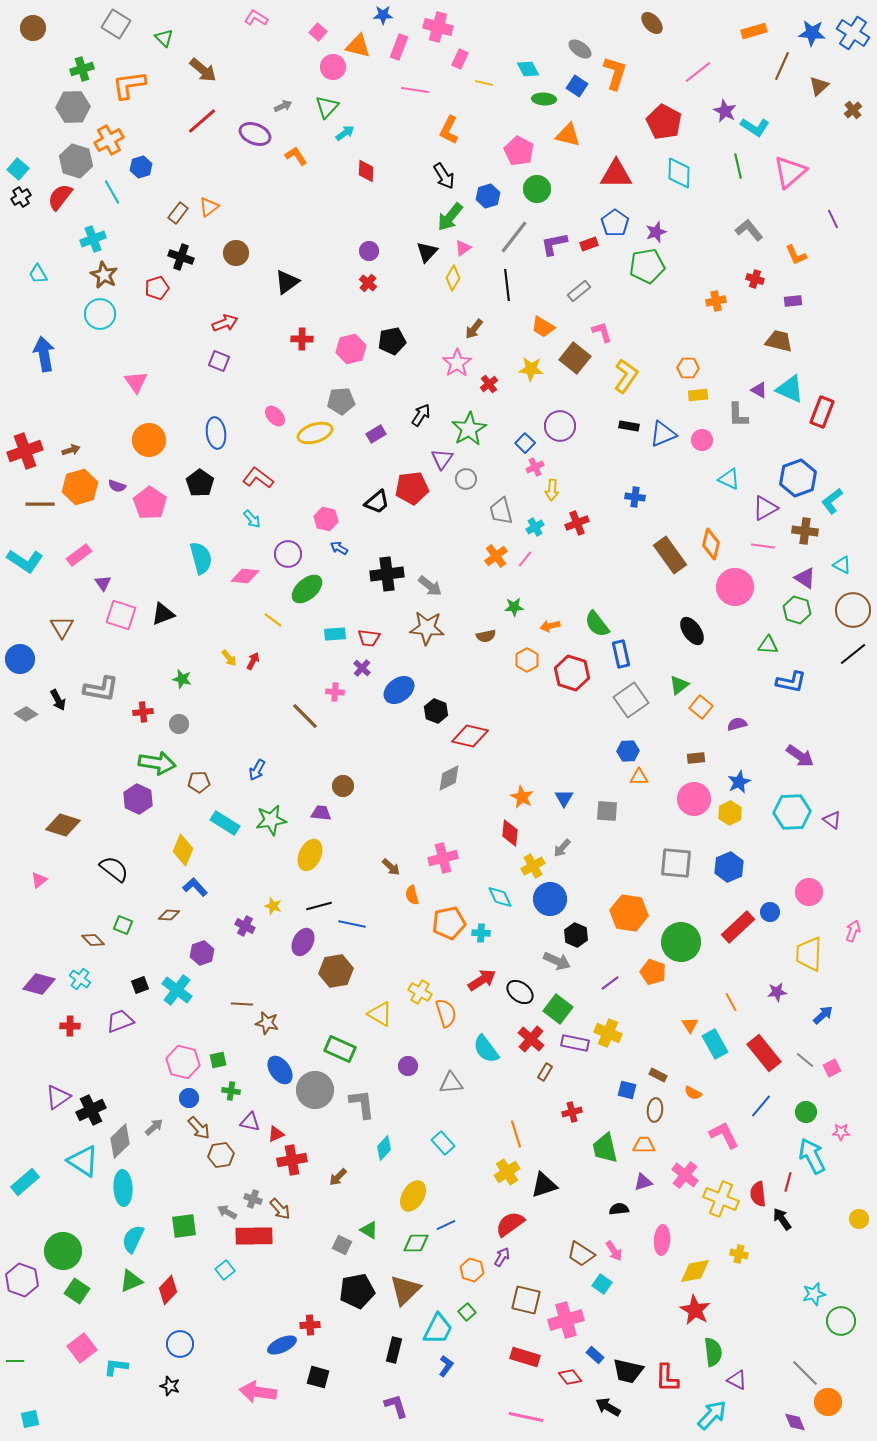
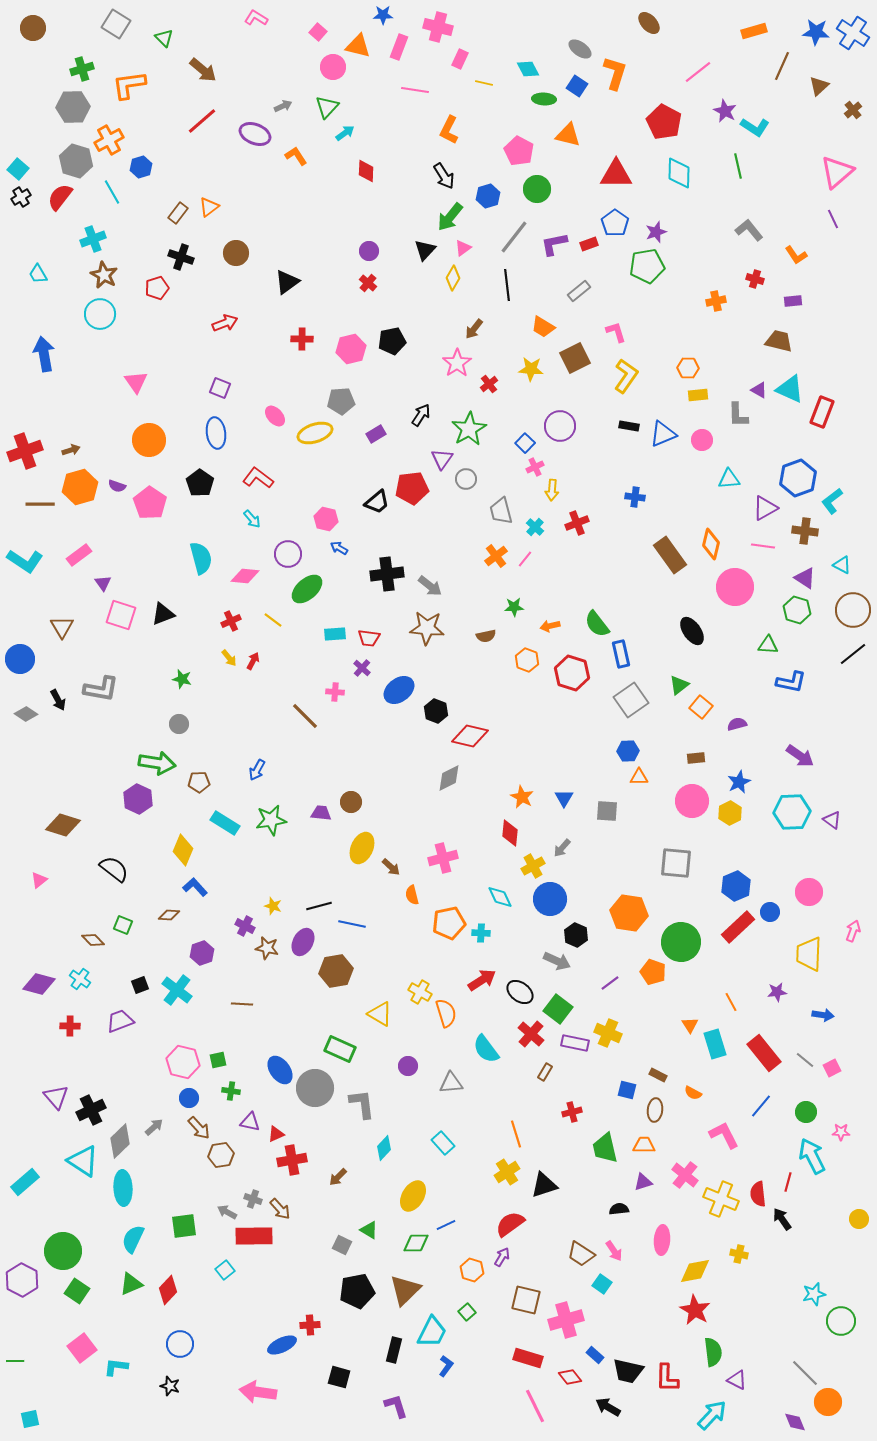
brown ellipse at (652, 23): moved 3 px left
blue star at (812, 33): moved 4 px right, 1 px up
pink triangle at (790, 172): moved 47 px right
black triangle at (427, 252): moved 2 px left, 2 px up
orange L-shape at (796, 255): rotated 10 degrees counterclockwise
pink L-shape at (602, 332): moved 14 px right
brown square at (575, 358): rotated 24 degrees clockwise
purple square at (219, 361): moved 1 px right, 27 px down
cyan triangle at (729, 479): rotated 30 degrees counterclockwise
cyan cross at (535, 527): rotated 18 degrees counterclockwise
orange hexagon at (527, 660): rotated 10 degrees counterclockwise
red cross at (143, 712): moved 88 px right, 91 px up; rotated 18 degrees counterclockwise
brown circle at (343, 786): moved 8 px right, 16 px down
pink circle at (694, 799): moved 2 px left, 2 px down
yellow ellipse at (310, 855): moved 52 px right, 7 px up
blue hexagon at (729, 867): moved 7 px right, 19 px down
blue arrow at (823, 1015): rotated 50 degrees clockwise
brown star at (267, 1023): moved 75 px up
red cross at (531, 1039): moved 5 px up
cyan rectangle at (715, 1044): rotated 12 degrees clockwise
gray circle at (315, 1090): moved 2 px up
purple triangle at (58, 1097): moved 2 px left; rotated 36 degrees counterclockwise
purple hexagon at (22, 1280): rotated 8 degrees clockwise
green triangle at (131, 1281): moved 3 px down
cyan trapezoid at (438, 1329): moved 6 px left, 3 px down
red rectangle at (525, 1357): moved 3 px right, 1 px down
black square at (318, 1377): moved 21 px right
pink line at (526, 1417): moved 9 px right, 11 px up; rotated 52 degrees clockwise
